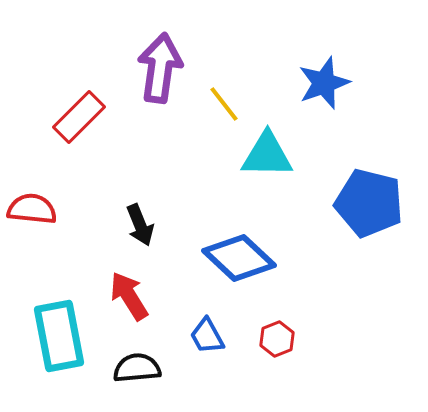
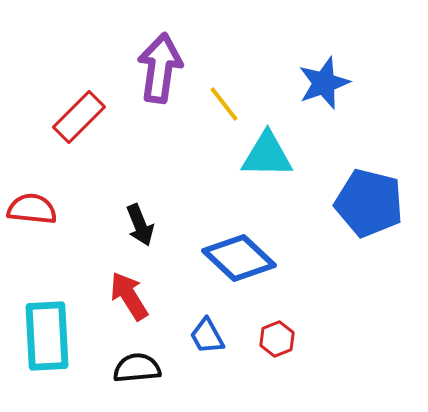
cyan rectangle: moved 12 px left; rotated 8 degrees clockwise
